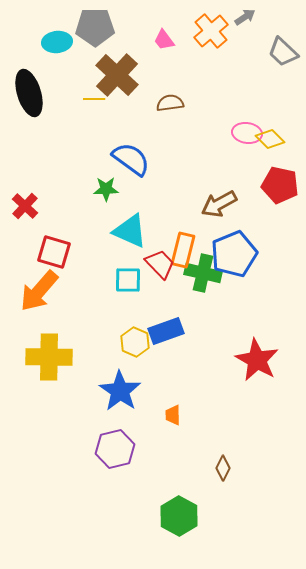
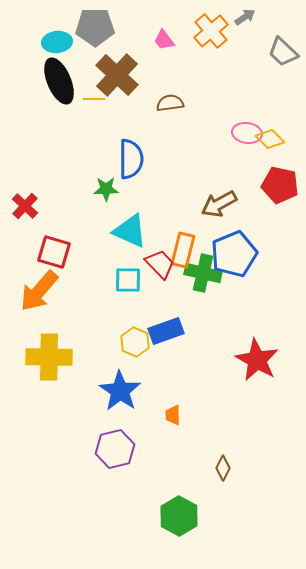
black ellipse: moved 30 px right, 12 px up; rotated 6 degrees counterclockwise
blue semicircle: rotated 54 degrees clockwise
